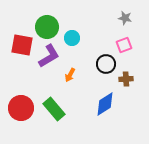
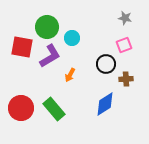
red square: moved 2 px down
purple L-shape: moved 1 px right
